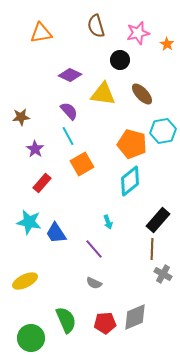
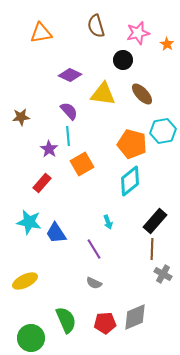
black circle: moved 3 px right
cyan line: rotated 24 degrees clockwise
purple star: moved 14 px right
black rectangle: moved 3 px left, 1 px down
purple line: rotated 10 degrees clockwise
